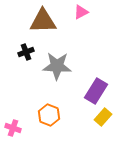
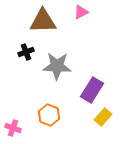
purple rectangle: moved 4 px left, 1 px up
